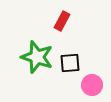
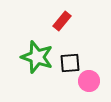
red rectangle: rotated 12 degrees clockwise
pink circle: moved 3 px left, 4 px up
